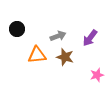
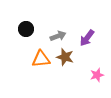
black circle: moved 9 px right
purple arrow: moved 3 px left
orange triangle: moved 4 px right, 4 px down
